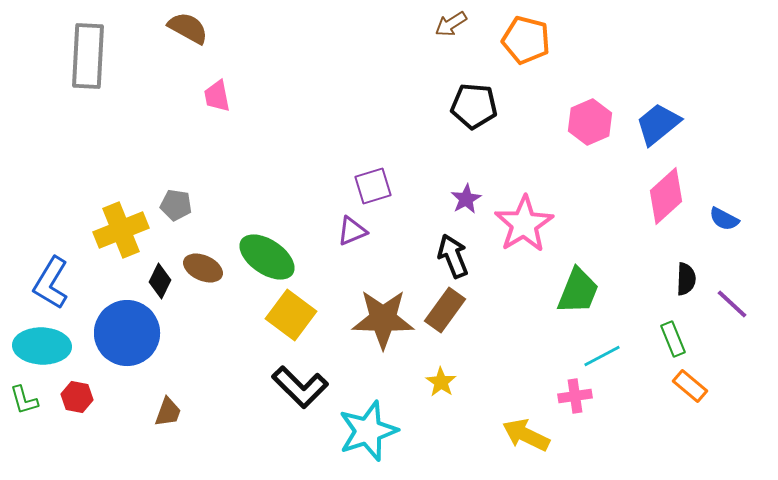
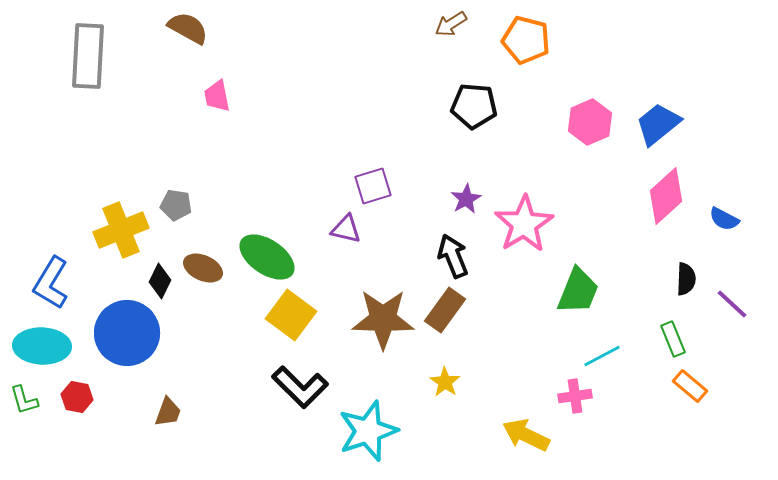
purple triangle: moved 6 px left, 2 px up; rotated 36 degrees clockwise
yellow star: moved 4 px right
